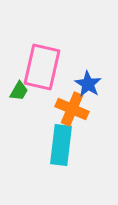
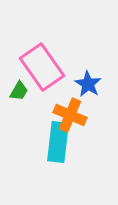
pink rectangle: rotated 48 degrees counterclockwise
orange cross: moved 2 px left, 6 px down
cyan rectangle: moved 3 px left, 3 px up
